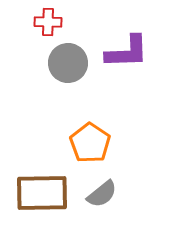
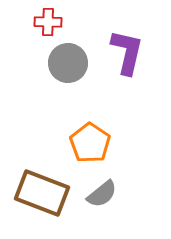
purple L-shape: rotated 75 degrees counterclockwise
brown rectangle: rotated 22 degrees clockwise
